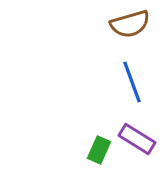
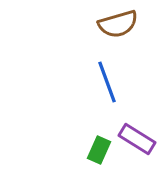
brown semicircle: moved 12 px left
blue line: moved 25 px left
